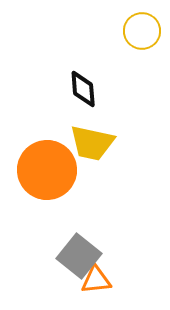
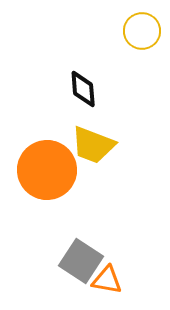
yellow trapezoid: moved 1 px right, 2 px down; rotated 9 degrees clockwise
gray square: moved 2 px right, 5 px down; rotated 6 degrees counterclockwise
orange triangle: moved 11 px right; rotated 16 degrees clockwise
